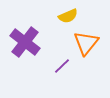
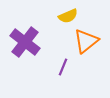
orange triangle: moved 2 px up; rotated 12 degrees clockwise
purple line: moved 1 px right, 1 px down; rotated 24 degrees counterclockwise
